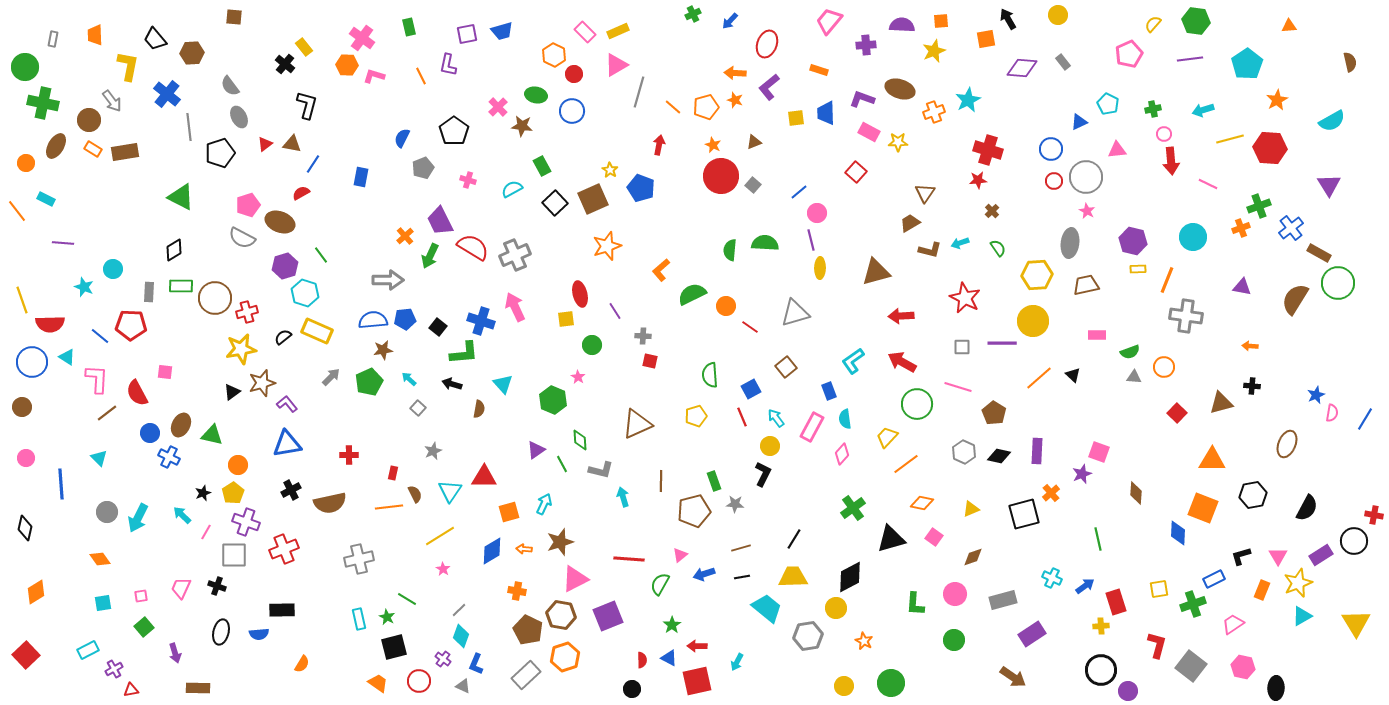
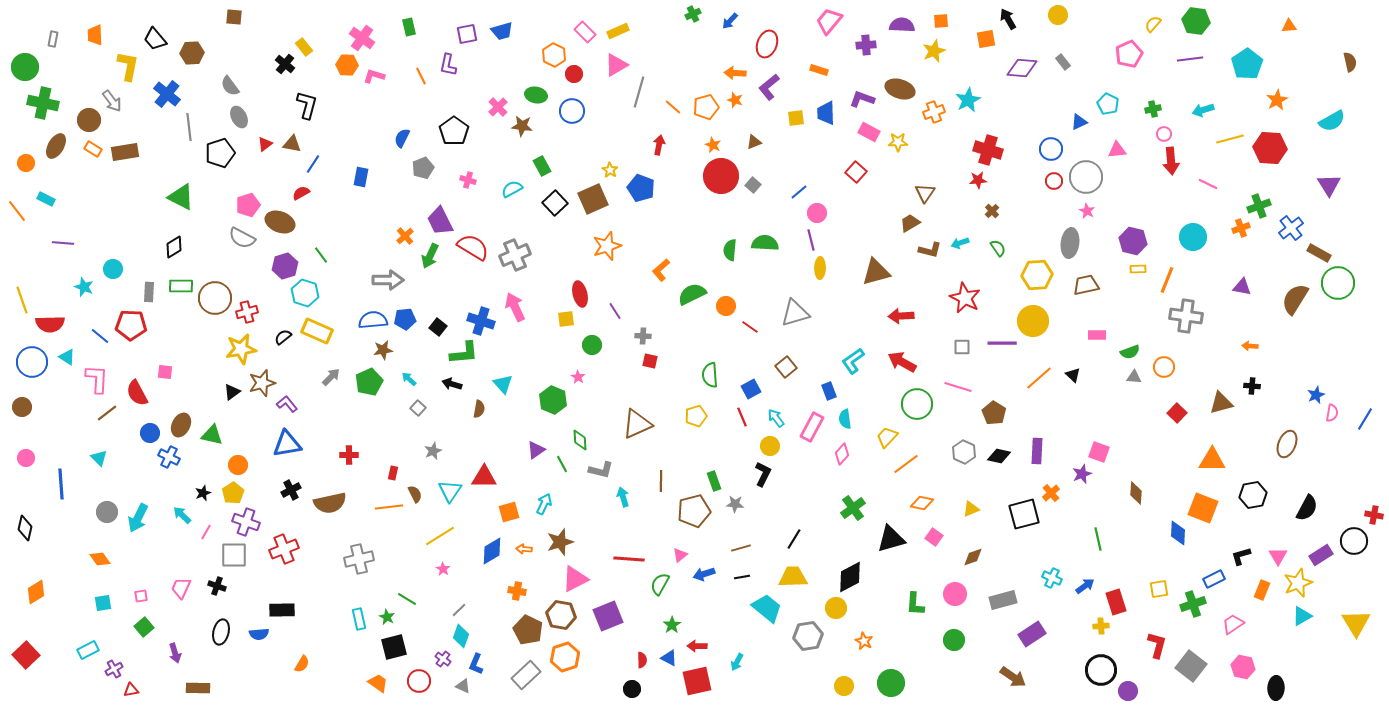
black diamond at (174, 250): moved 3 px up
